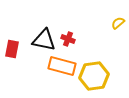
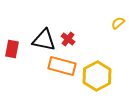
red cross: rotated 16 degrees clockwise
yellow hexagon: moved 3 px right; rotated 20 degrees counterclockwise
